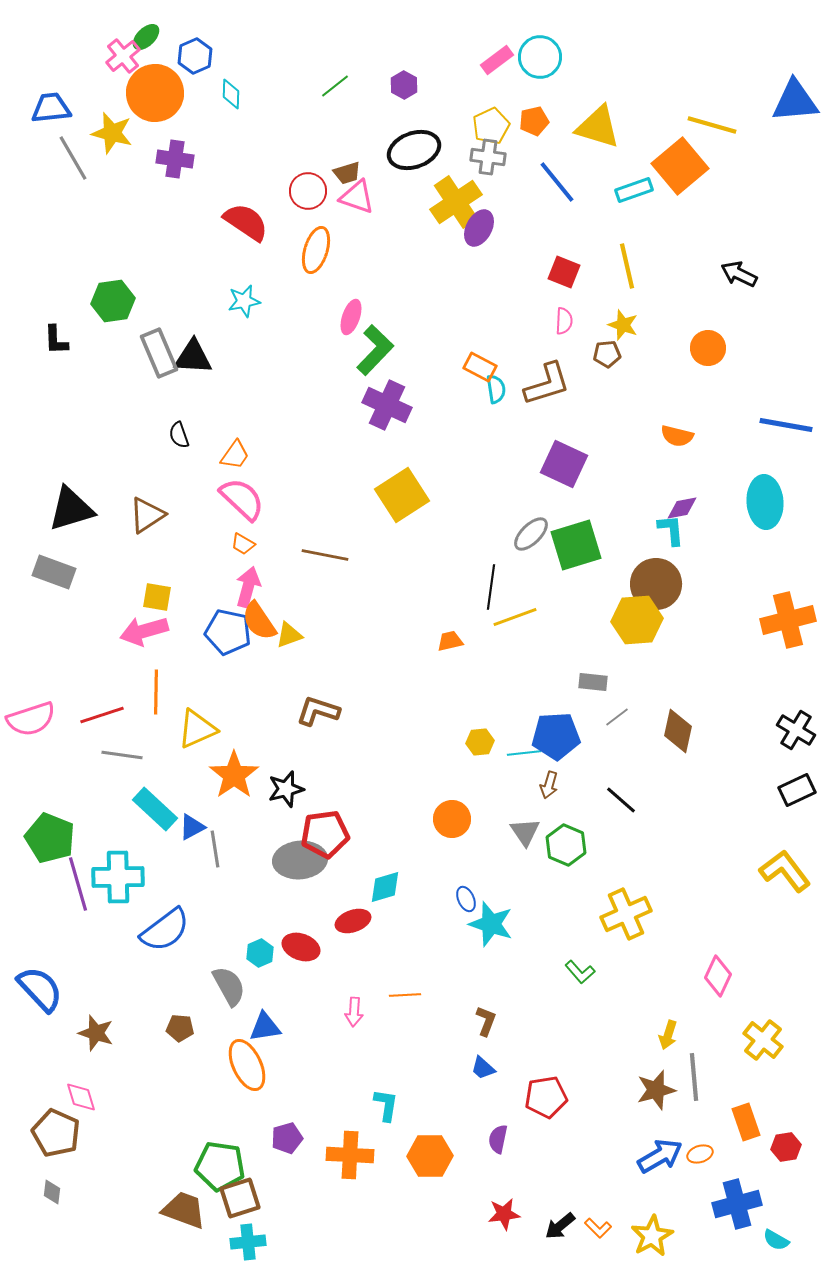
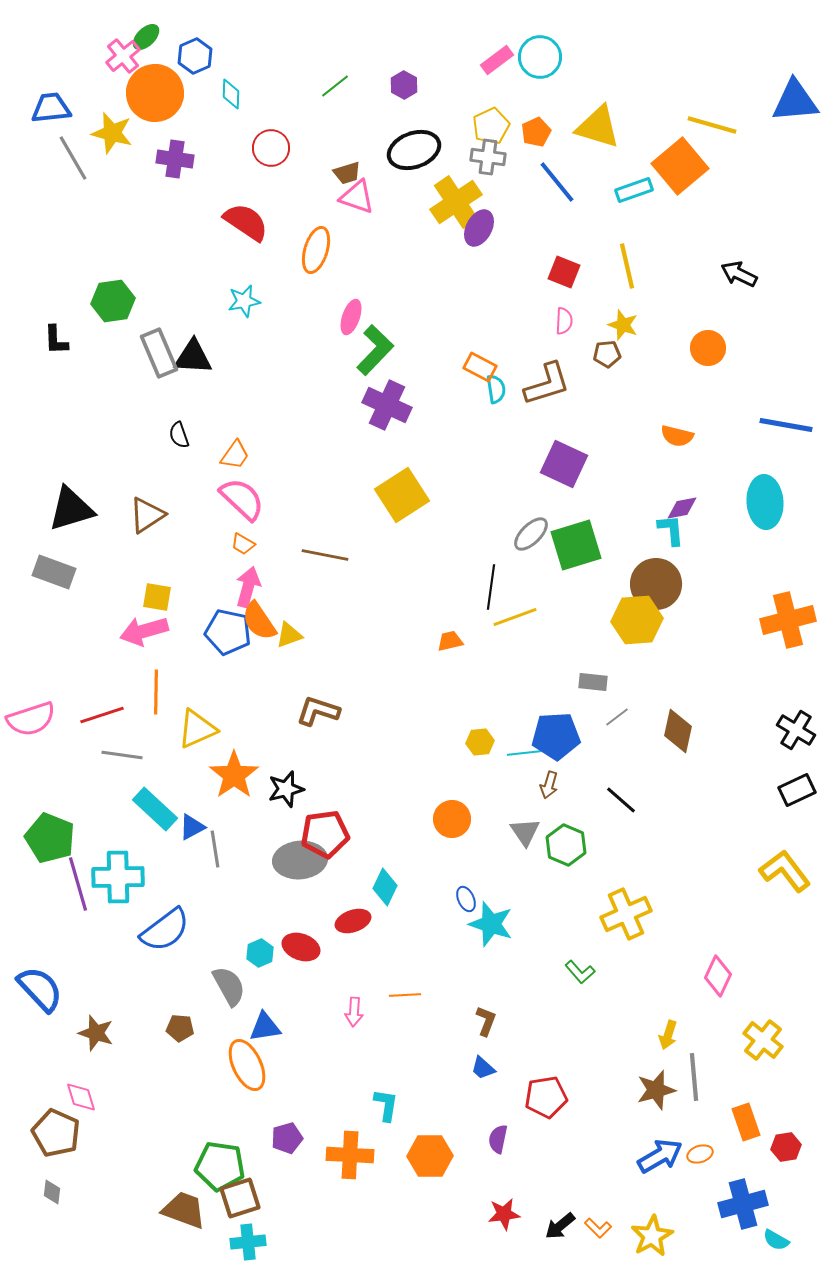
orange pentagon at (534, 121): moved 2 px right, 11 px down; rotated 12 degrees counterclockwise
red circle at (308, 191): moved 37 px left, 43 px up
cyan diamond at (385, 887): rotated 48 degrees counterclockwise
blue cross at (737, 1204): moved 6 px right
